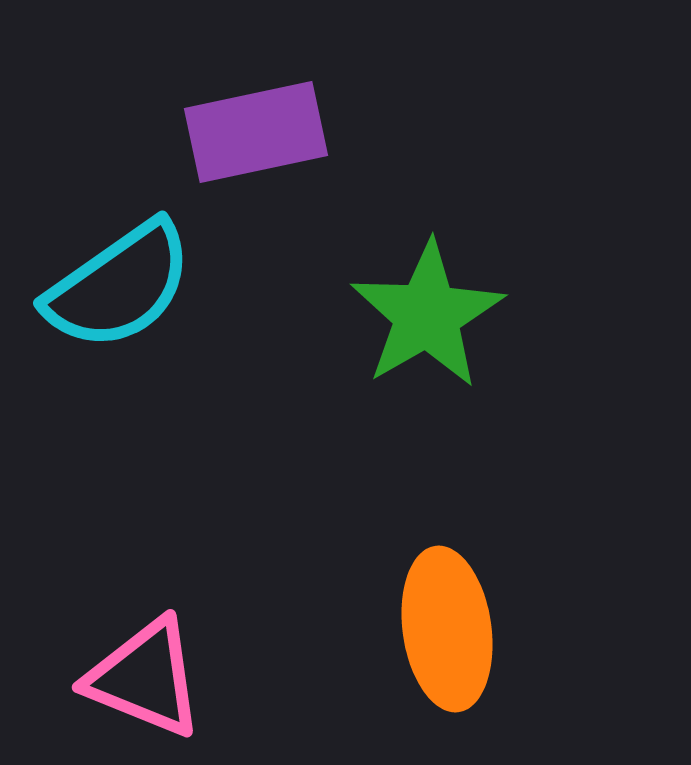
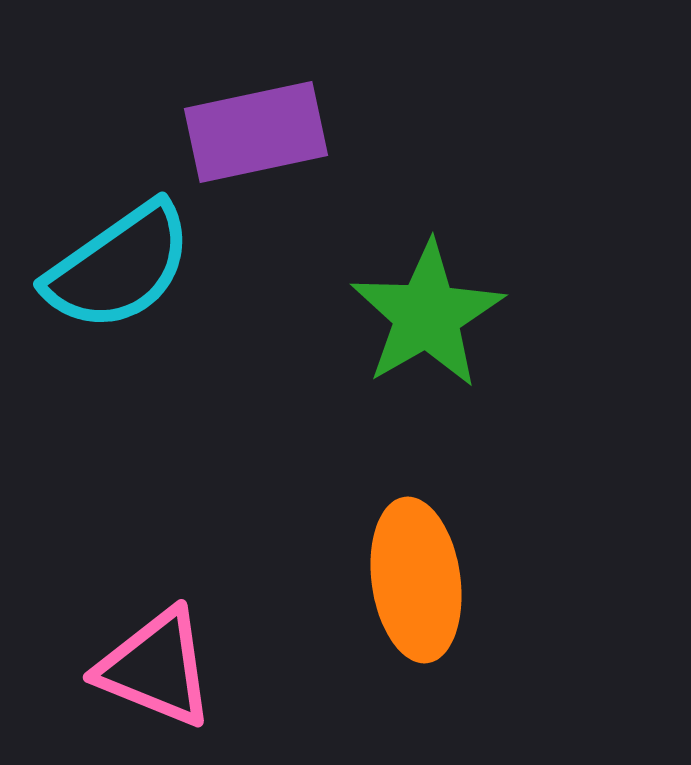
cyan semicircle: moved 19 px up
orange ellipse: moved 31 px left, 49 px up
pink triangle: moved 11 px right, 10 px up
